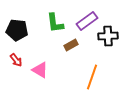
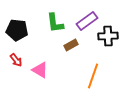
orange line: moved 1 px right, 1 px up
